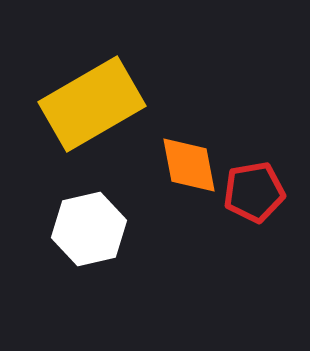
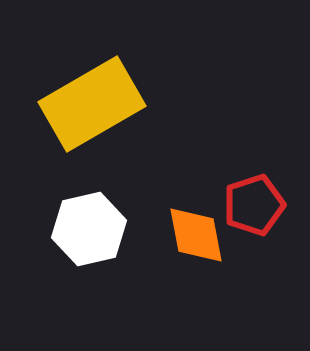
orange diamond: moved 7 px right, 70 px down
red pentagon: moved 13 px down; rotated 8 degrees counterclockwise
